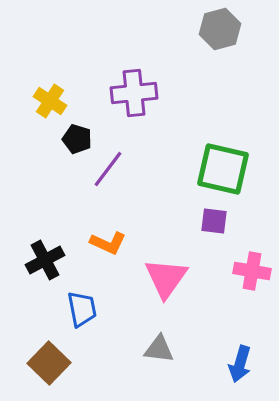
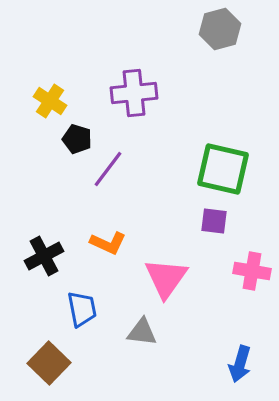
black cross: moved 1 px left, 4 px up
gray triangle: moved 17 px left, 17 px up
